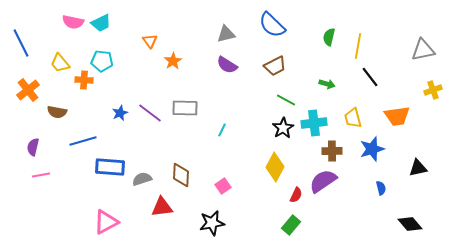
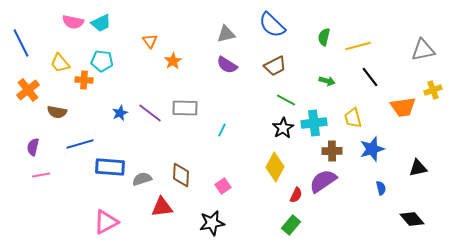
green semicircle at (329, 37): moved 5 px left
yellow line at (358, 46): rotated 65 degrees clockwise
green arrow at (327, 84): moved 3 px up
orange trapezoid at (397, 116): moved 6 px right, 9 px up
blue line at (83, 141): moved 3 px left, 3 px down
black diamond at (410, 224): moved 2 px right, 5 px up
